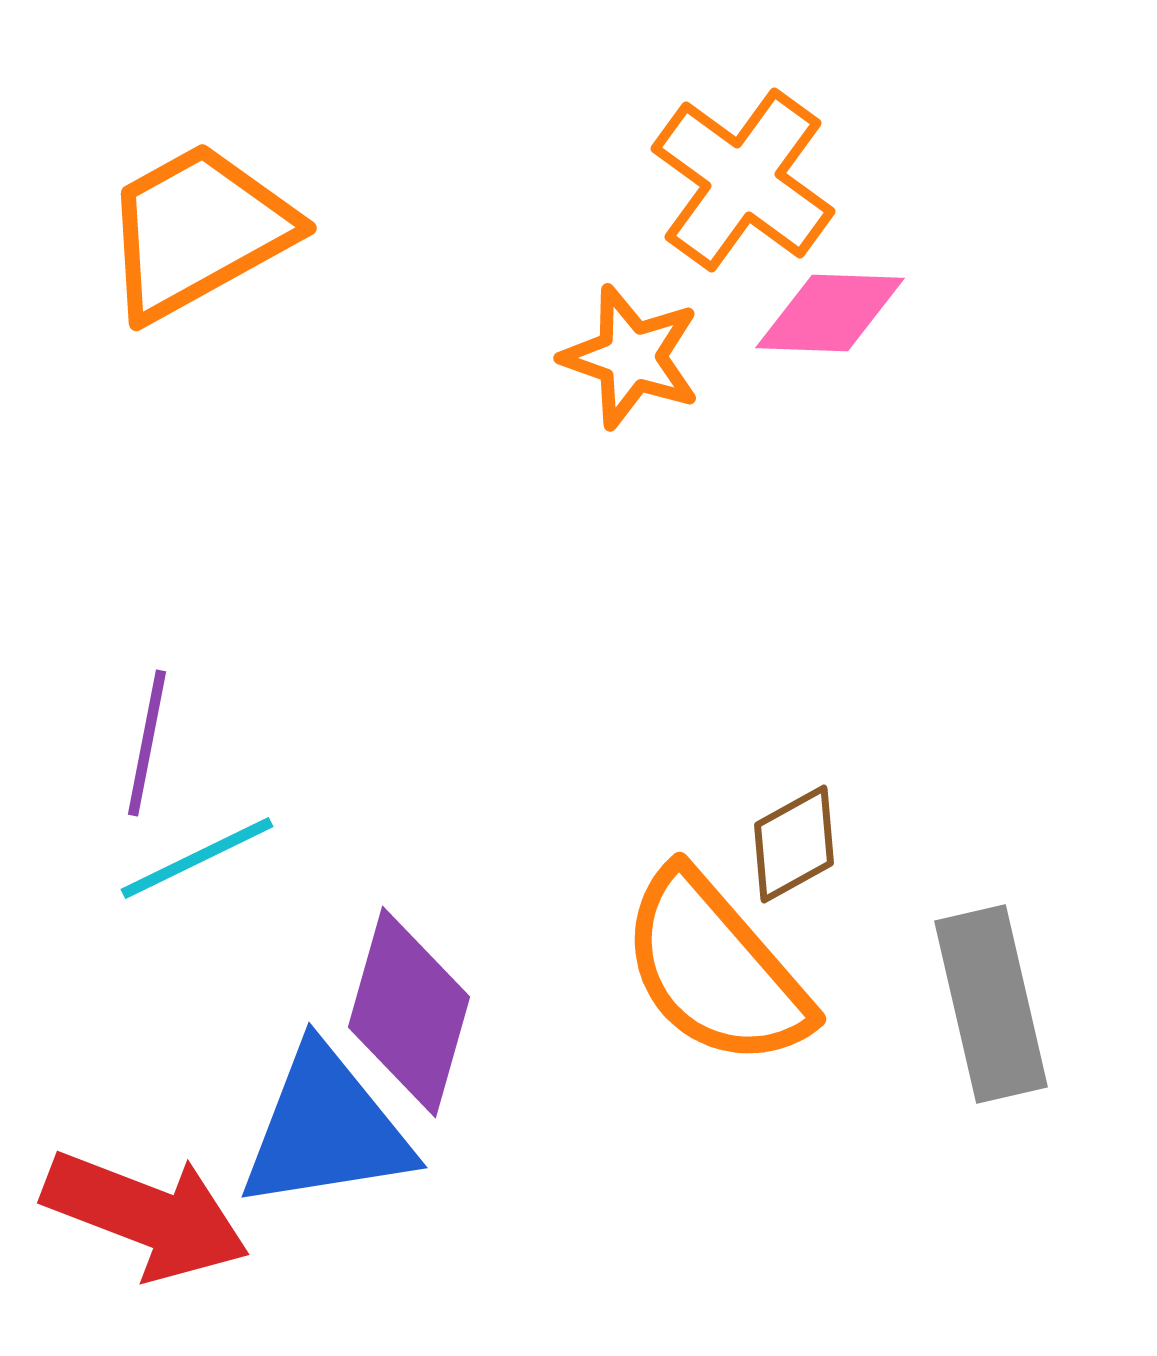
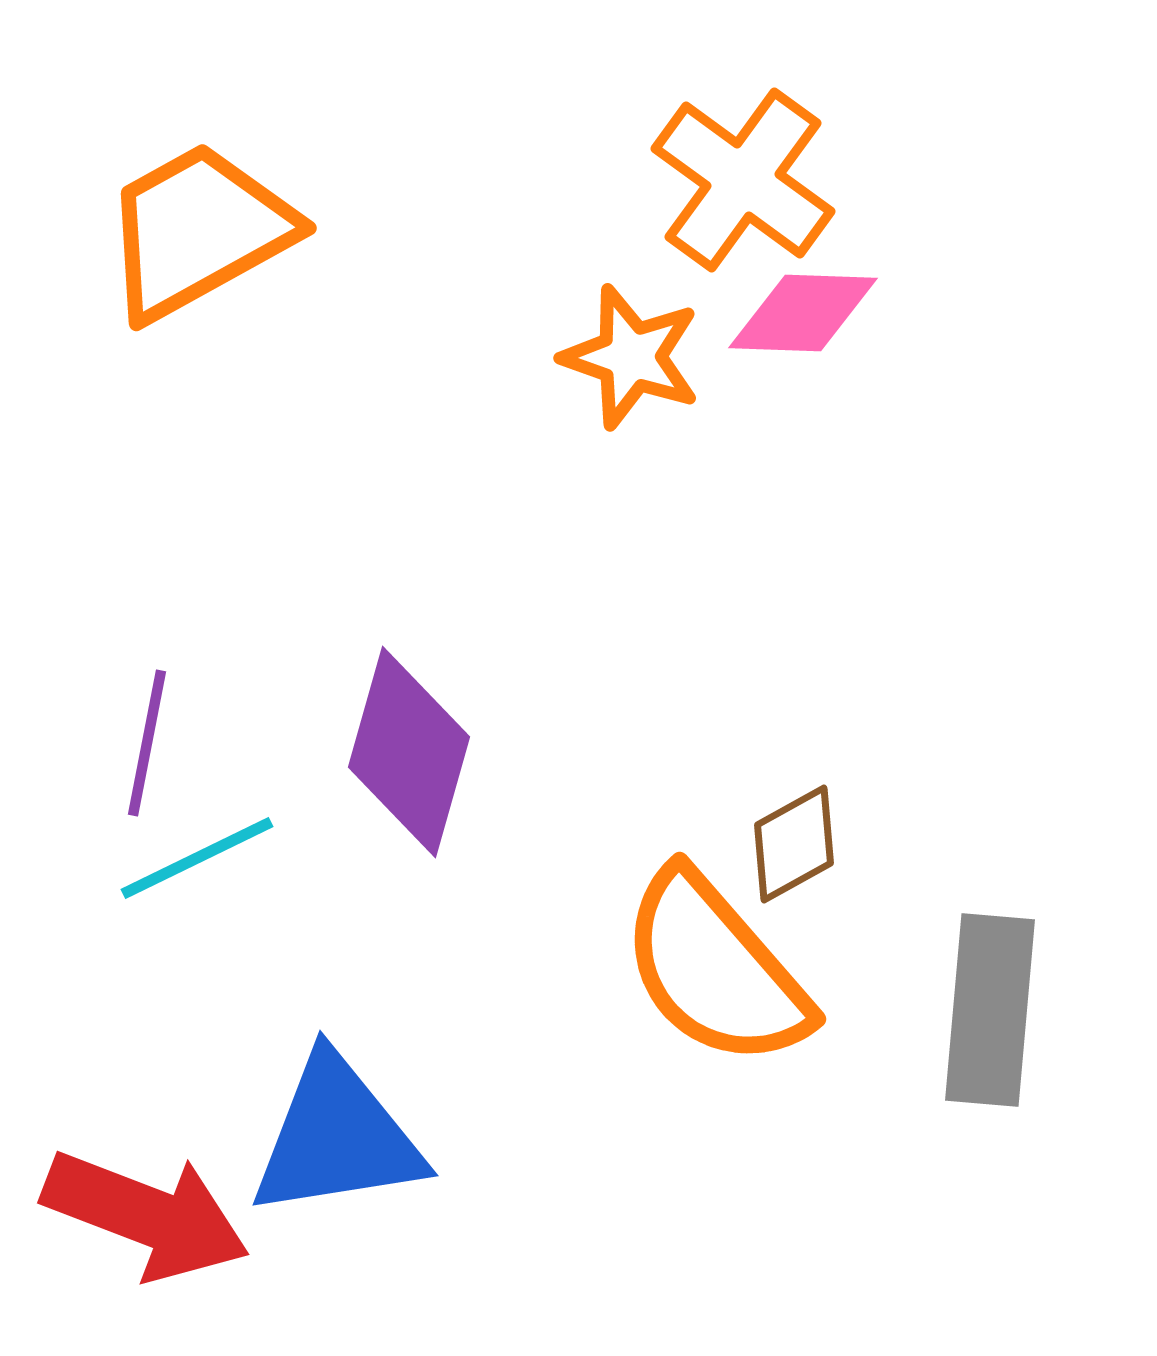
pink diamond: moved 27 px left
gray rectangle: moved 1 px left, 6 px down; rotated 18 degrees clockwise
purple diamond: moved 260 px up
blue triangle: moved 11 px right, 8 px down
